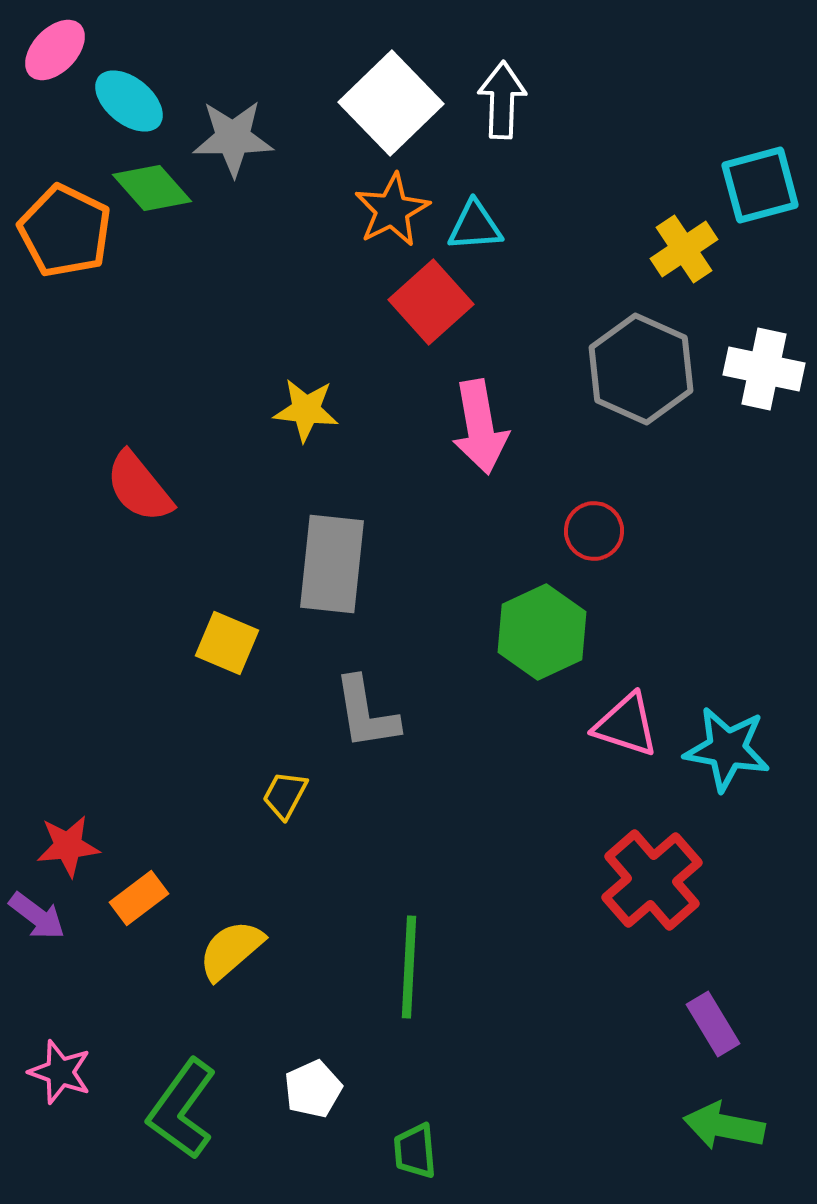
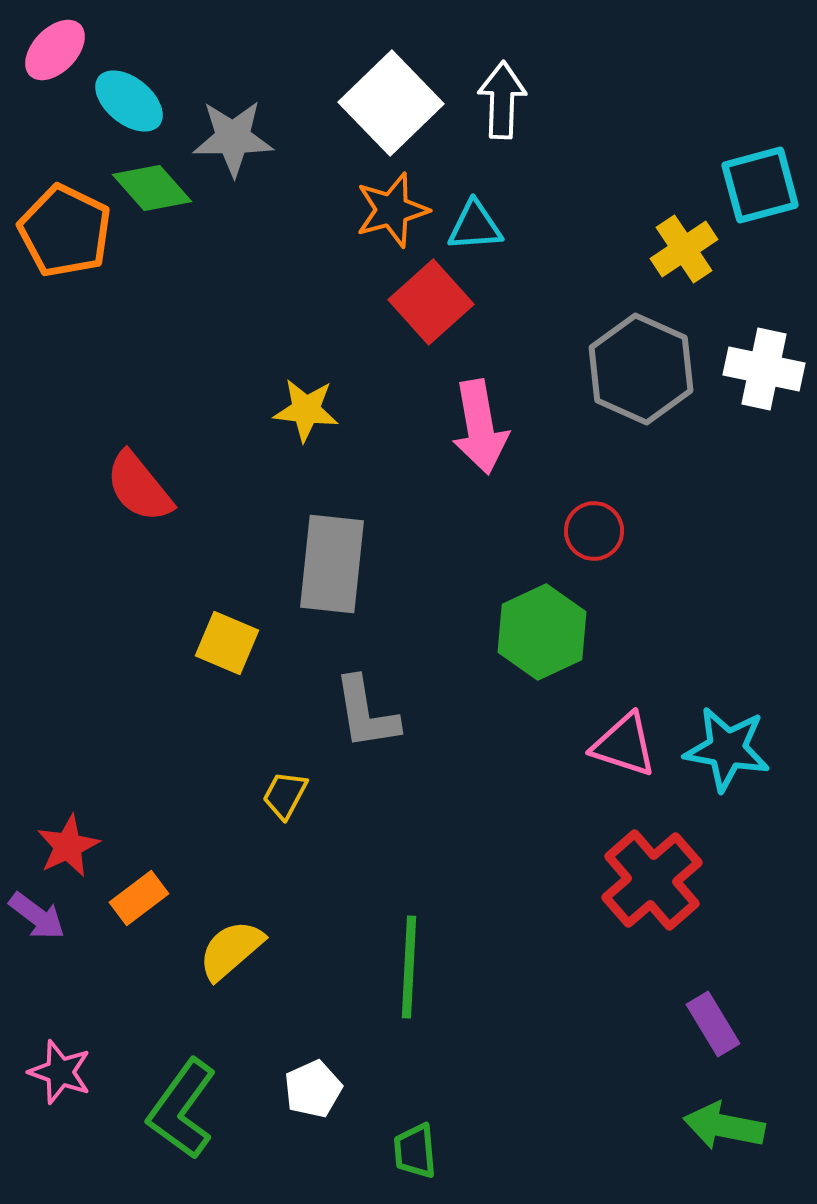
orange star: rotated 12 degrees clockwise
pink triangle: moved 2 px left, 20 px down
red star: rotated 20 degrees counterclockwise
